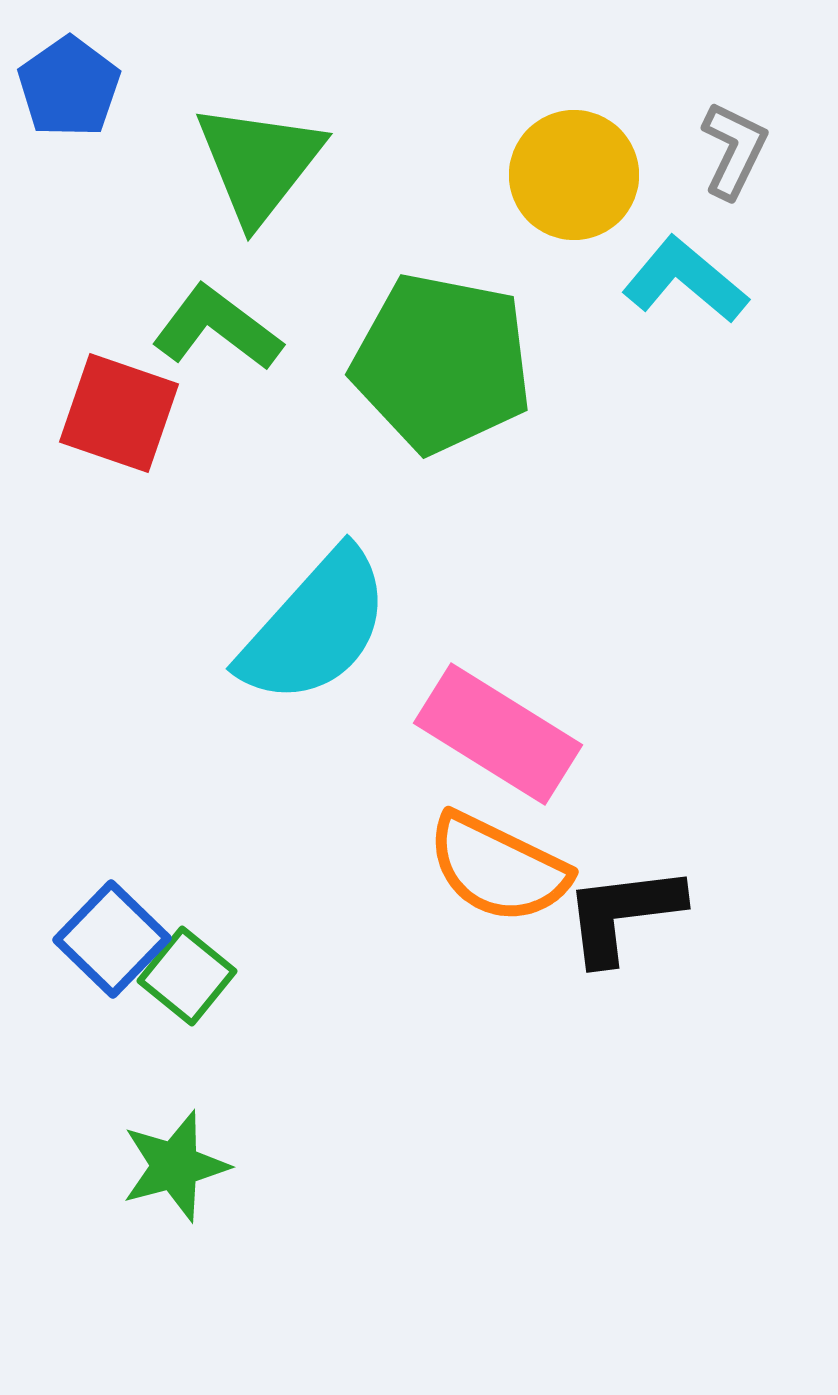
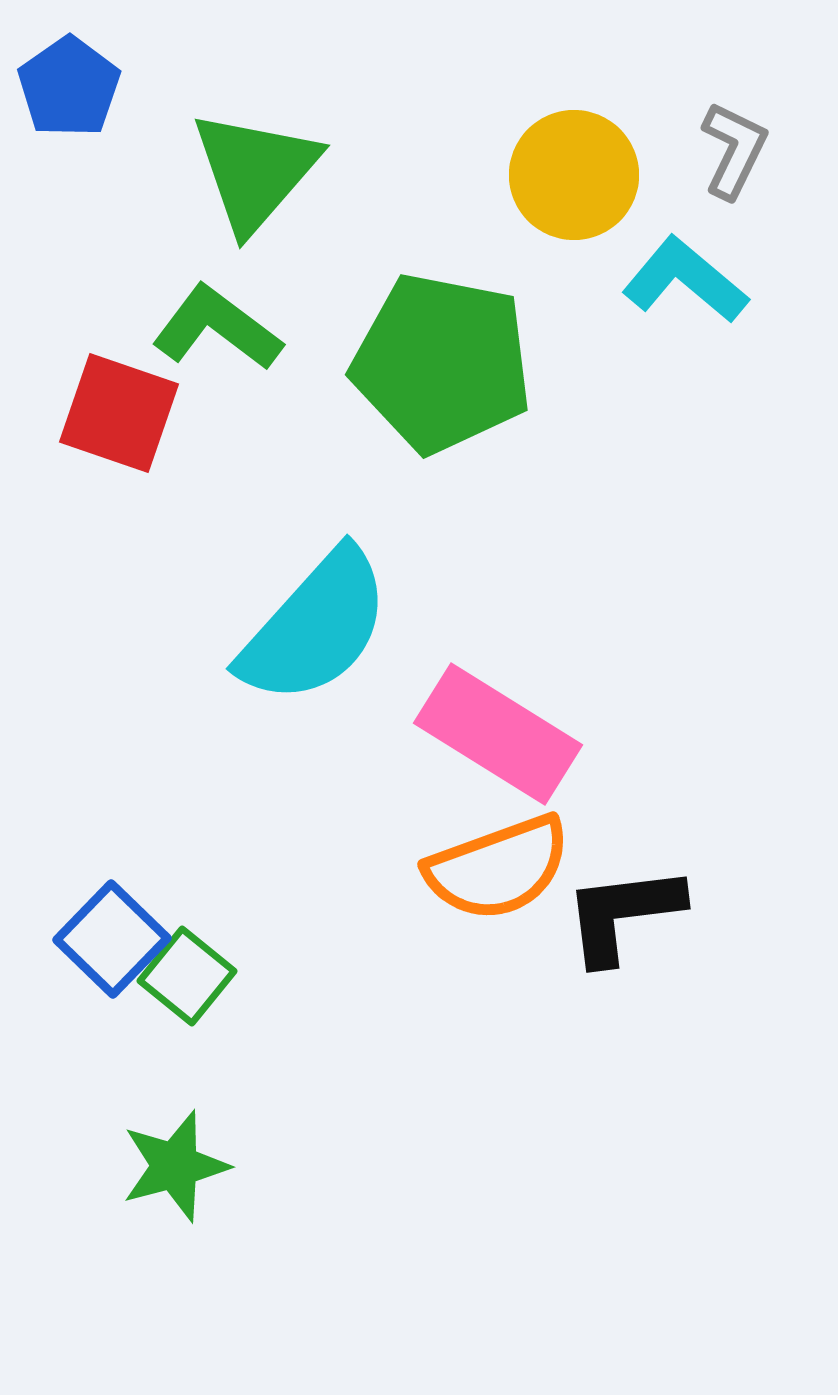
green triangle: moved 4 px left, 8 px down; rotated 3 degrees clockwise
orange semicircle: rotated 46 degrees counterclockwise
